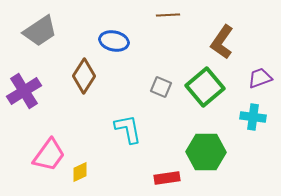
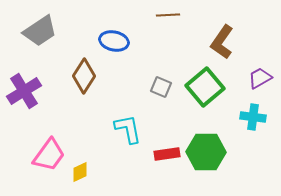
purple trapezoid: rotated 10 degrees counterclockwise
red rectangle: moved 24 px up
